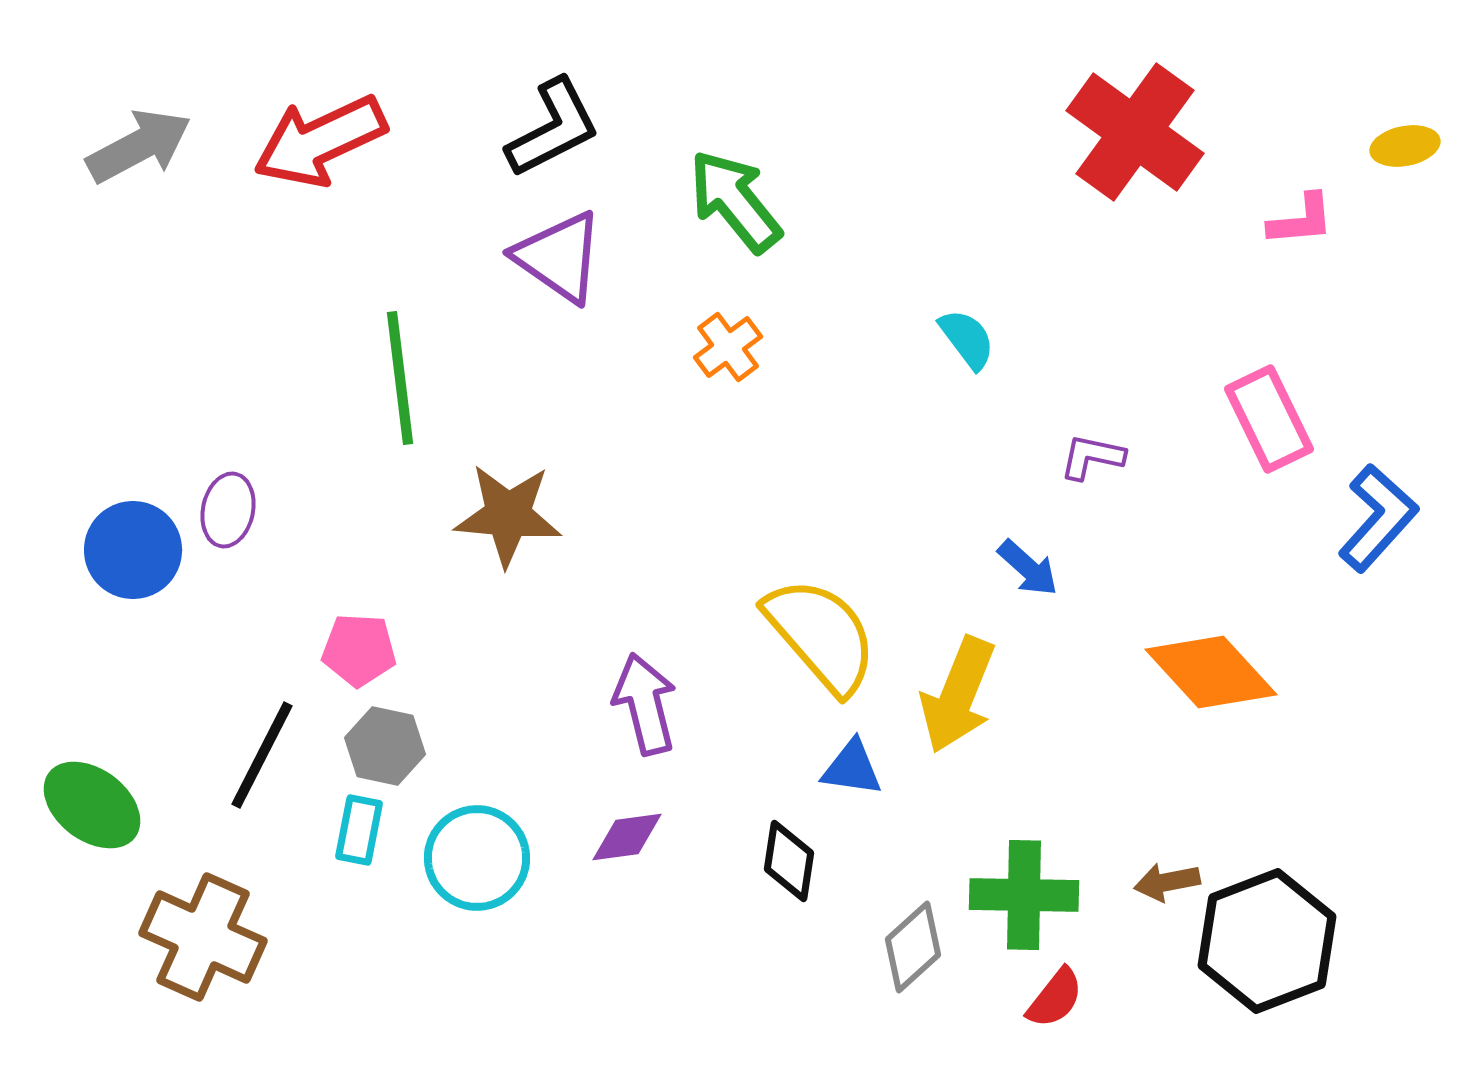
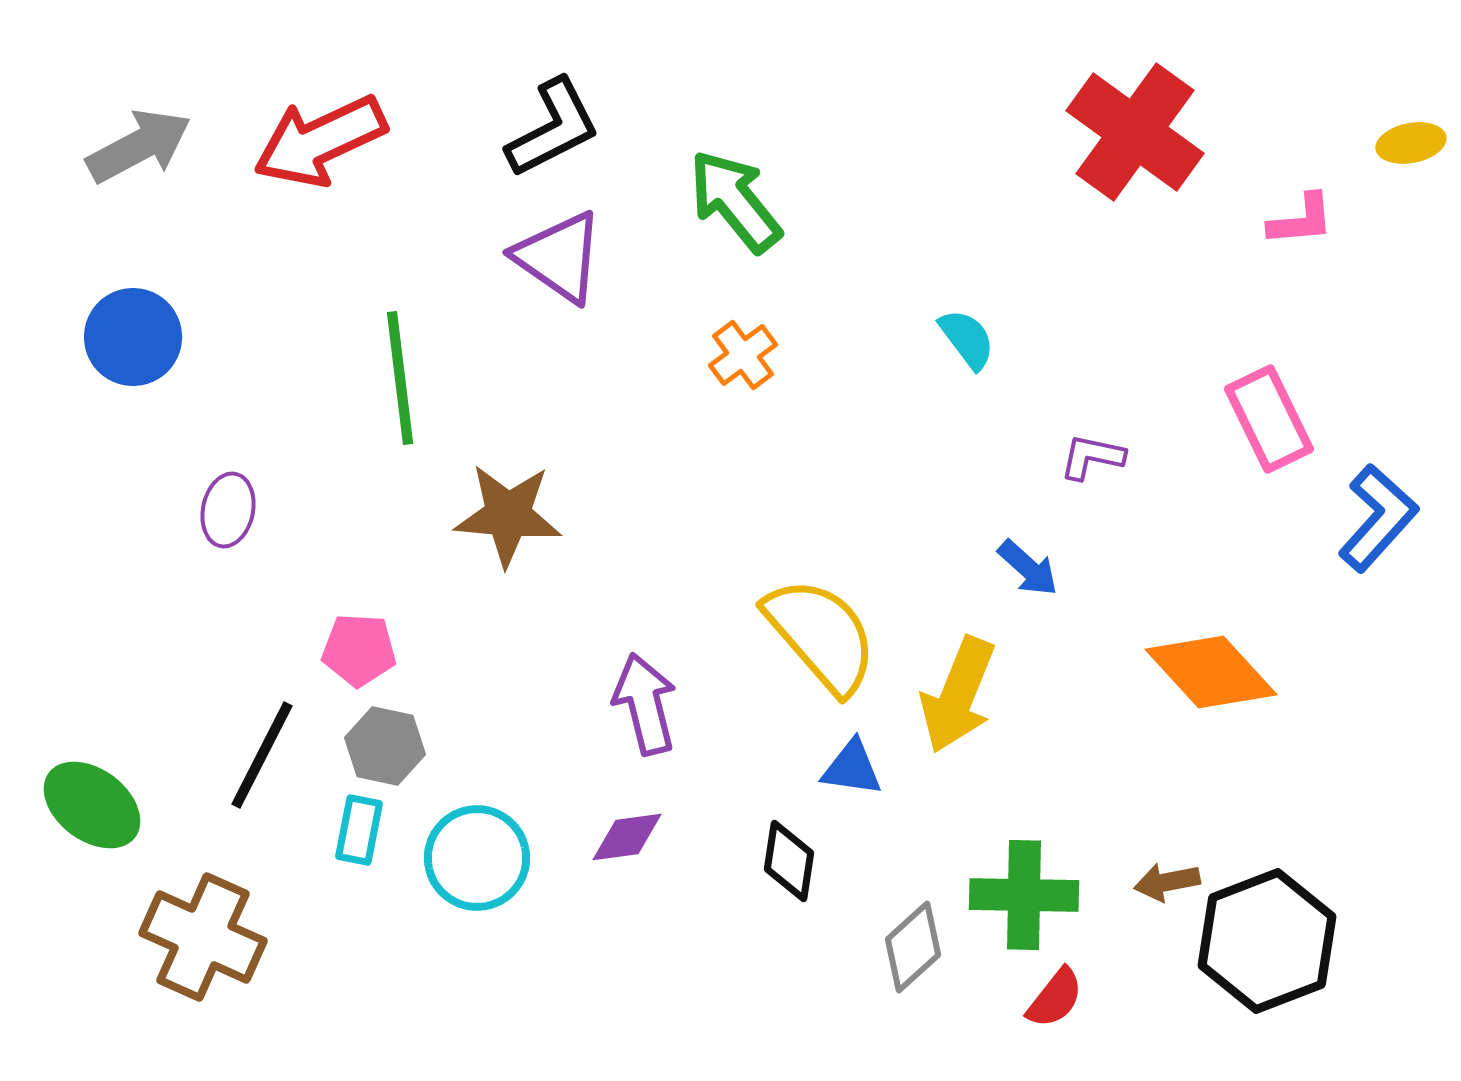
yellow ellipse: moved 6 px right, 3 px up
orange cross: moved 15 px right, 8 px down
blue circle: moved 213 px up
